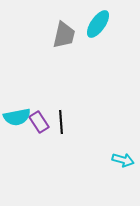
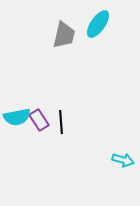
purple rectangle: moved 2 px up
